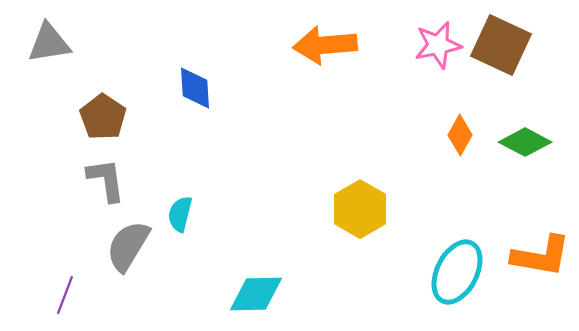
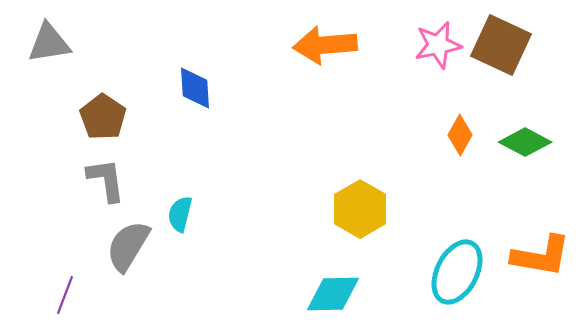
cyan diamond: moved 77 px right
